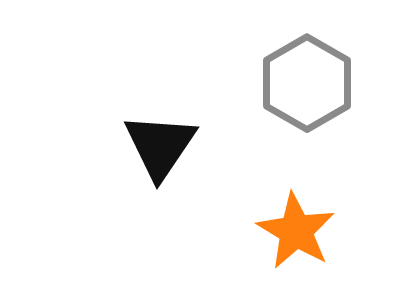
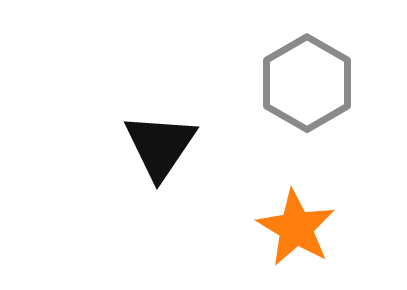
orange star: moved 3 px up
